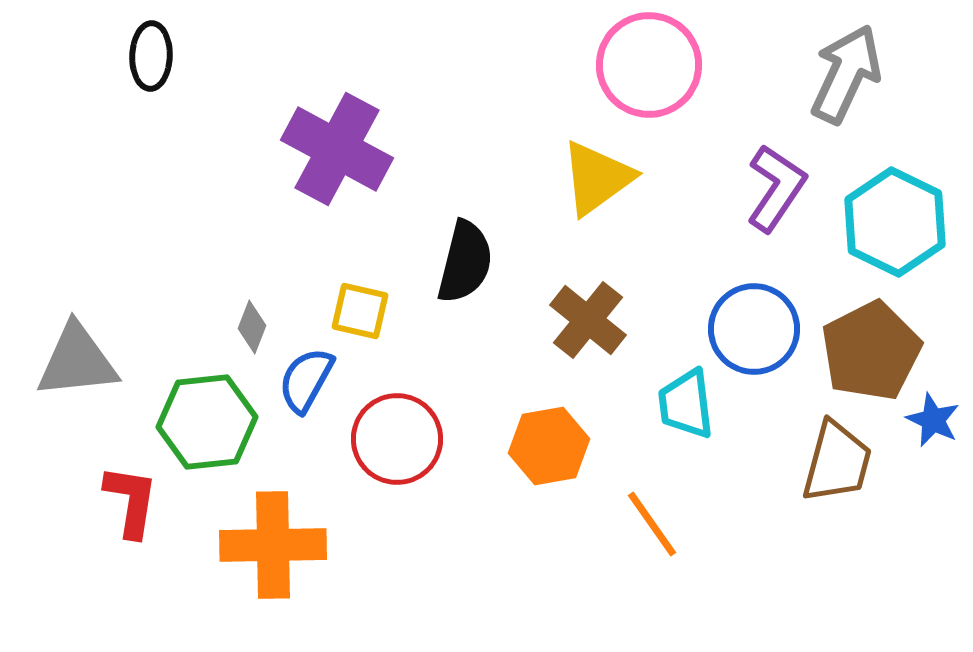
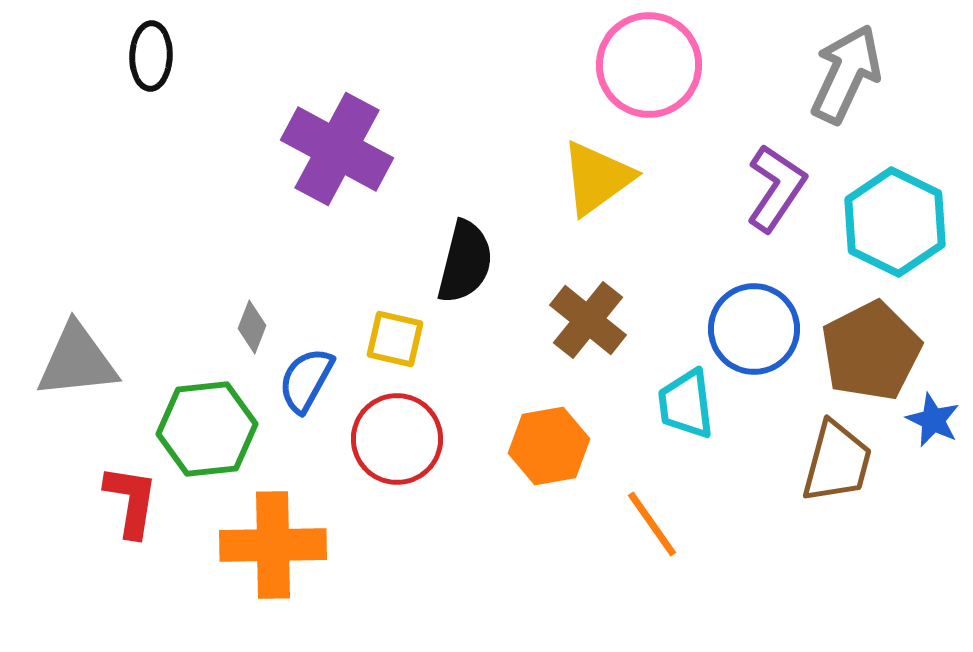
yellow square: moved 35 px right, 28 px down
green hexagon: moved 7 px down
